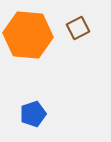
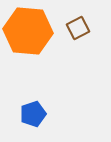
orange hexagon: moved 4 px up
